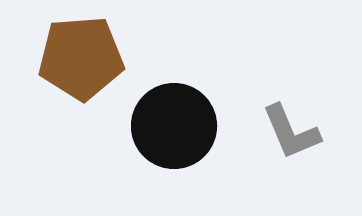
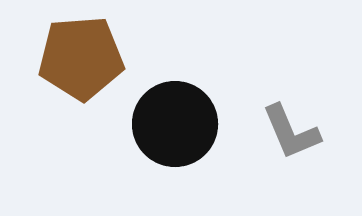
black circle: moved 1 px right, 2 px up
